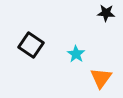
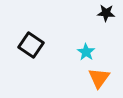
cyan star: moved 10 px right, 2 px up
orange triangle: moved 2 px left
